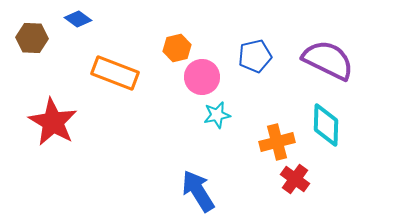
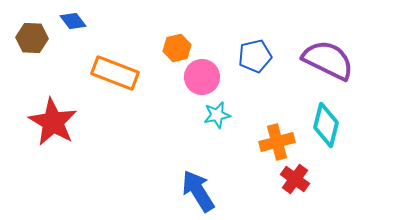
blue diamond: moved 5 px left, 2 px down; rotated 16 degrees clockwise
cyan diamond: rotated 12 degrees clockwise
